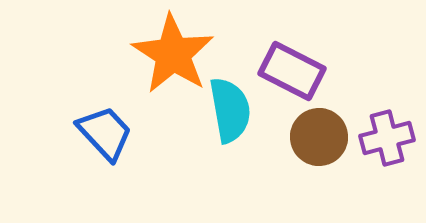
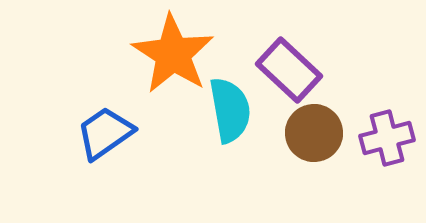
purple rectangle: moved 3 px left, 1 px up; rotated 16 degrees clockwise
blue trapezoid: rotated 82 degrees counterclockwise
brown circle: moved 5 px left, 4 px up
